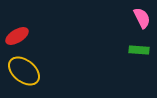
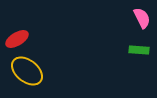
red ellipse: moved 3 px down
yellow ellipse: moved 3 px right
